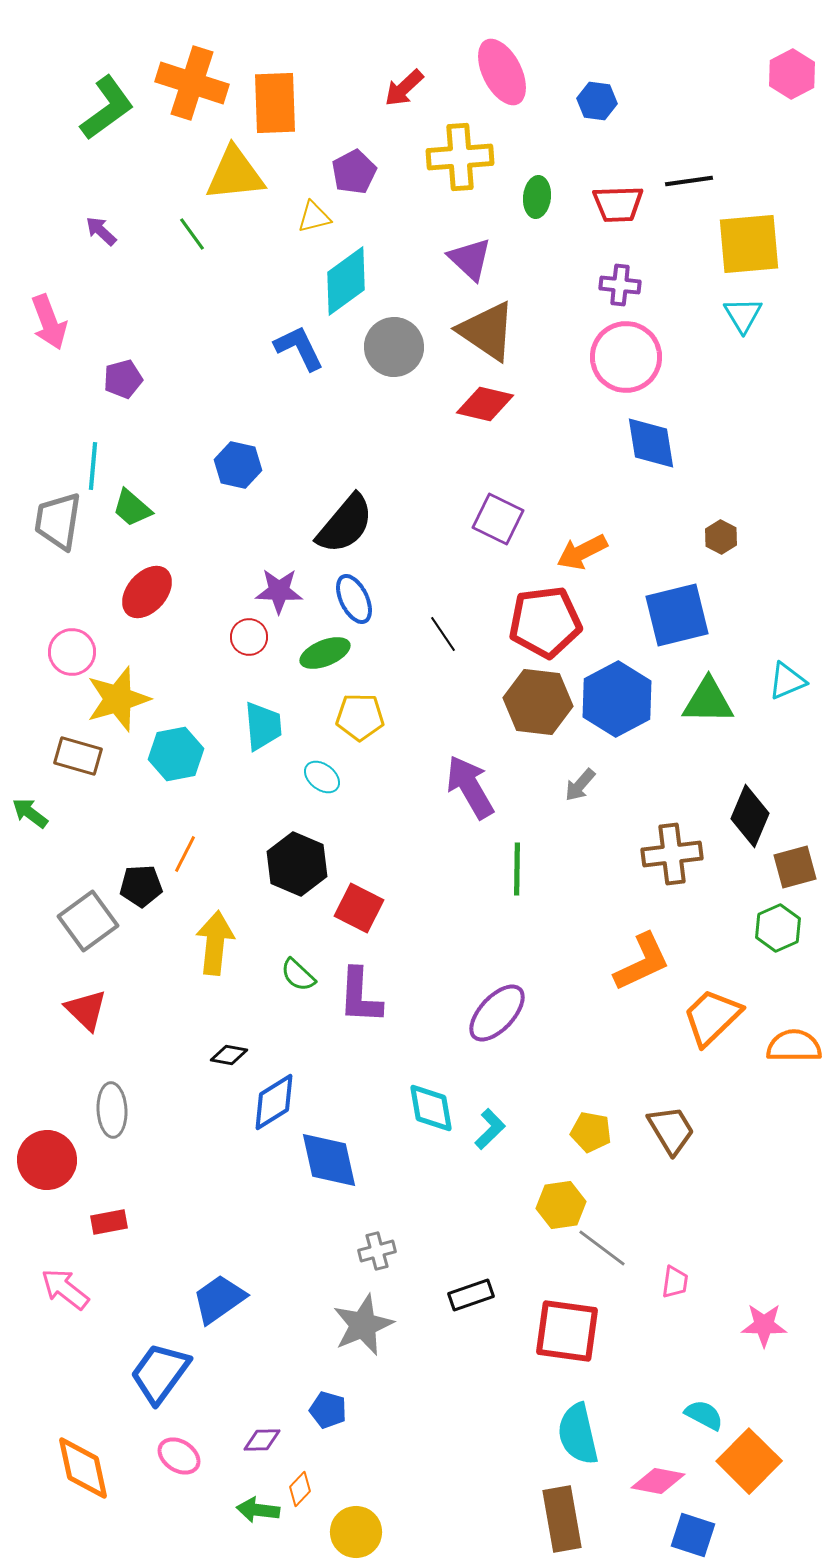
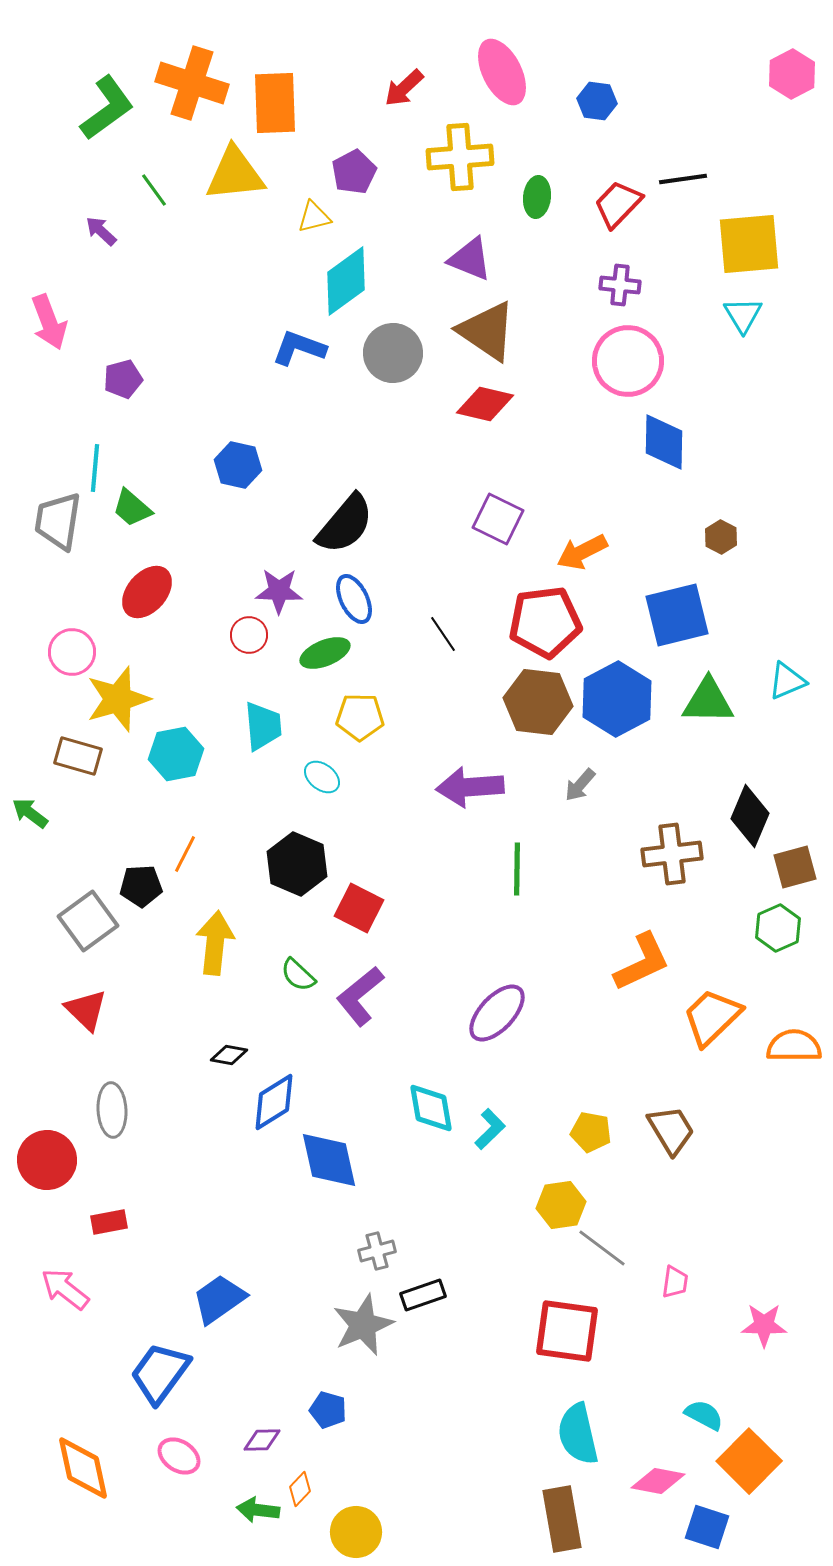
black line at (689, 181): moved 6 px left, 2 px up
red trapezoid at (618, 204): rotated 136 degrees clockwise
green line at (192, 234): moved 38 px left, 44 px up
purple triangle at (470, 259): rotated 21 degrees counterclockwise
gray circle at (394, 347): moved 1 px left, 6 px down
blue L-shape at (299, 348): rotated 44 degrees counterclockwise
pink circle at (626, 357): moved 2 px right, 4 px down
blue diamond at (651, 443): moved 13 px right, 1 px up; rotated 10 degrees clockwise
cyan line at (93, 466): moved 2 px right, 2 px down
red circle at (249, 637): moved 2 px up
purple arrow at (470, 787): rotated 64 degrees counterclockwise
purple L-shape at (360, 996): rotated 48 degrees clockwise
black rectangle at (471, 1295): moved 48 px left
blue square at (693, 1535): moved 14 px right, 8 px up
